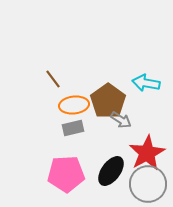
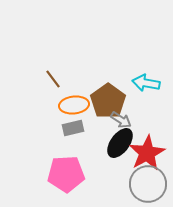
black ellipse: moved 9 px right, 28 px up
